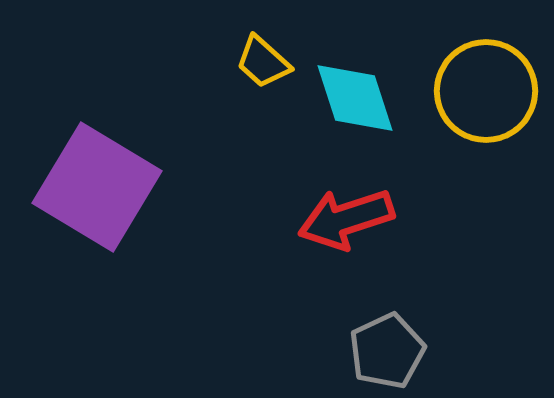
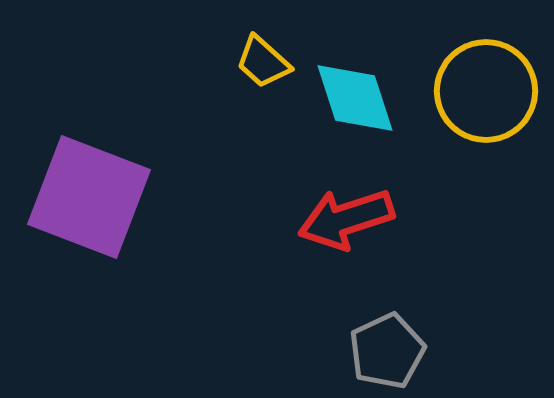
purple square: moved 8 px left, 10 px down; rotated 10 degrees counterclockwise
